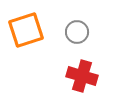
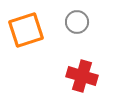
gray circle: moved 10 px up
